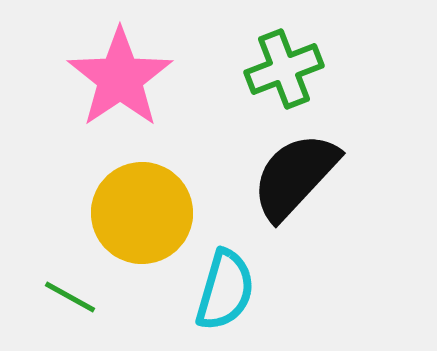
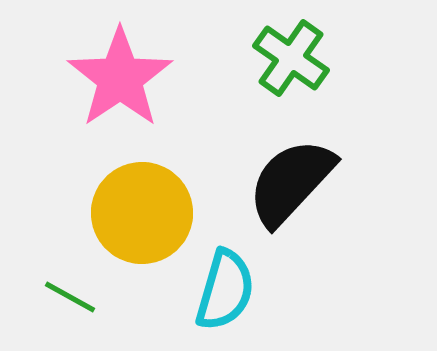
green cross: moved 7 px right, 11 px up; rotated 34 degrees counterclockwise
black semicircle: moved 4 px left, 6 px down
